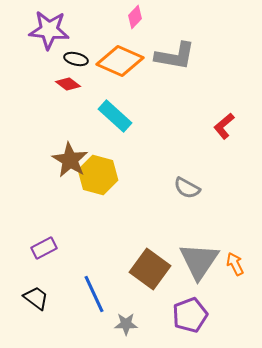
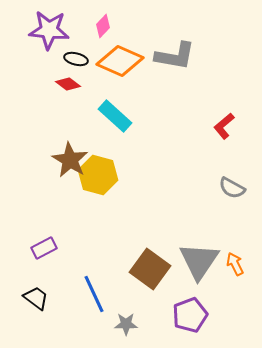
pink diamond: moved 32 px left, 9 px down
gray semicircle: moved 45 px right
